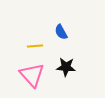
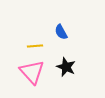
black star: rotated 18 degrees clockwise
pink triangle: moved 3 px up
